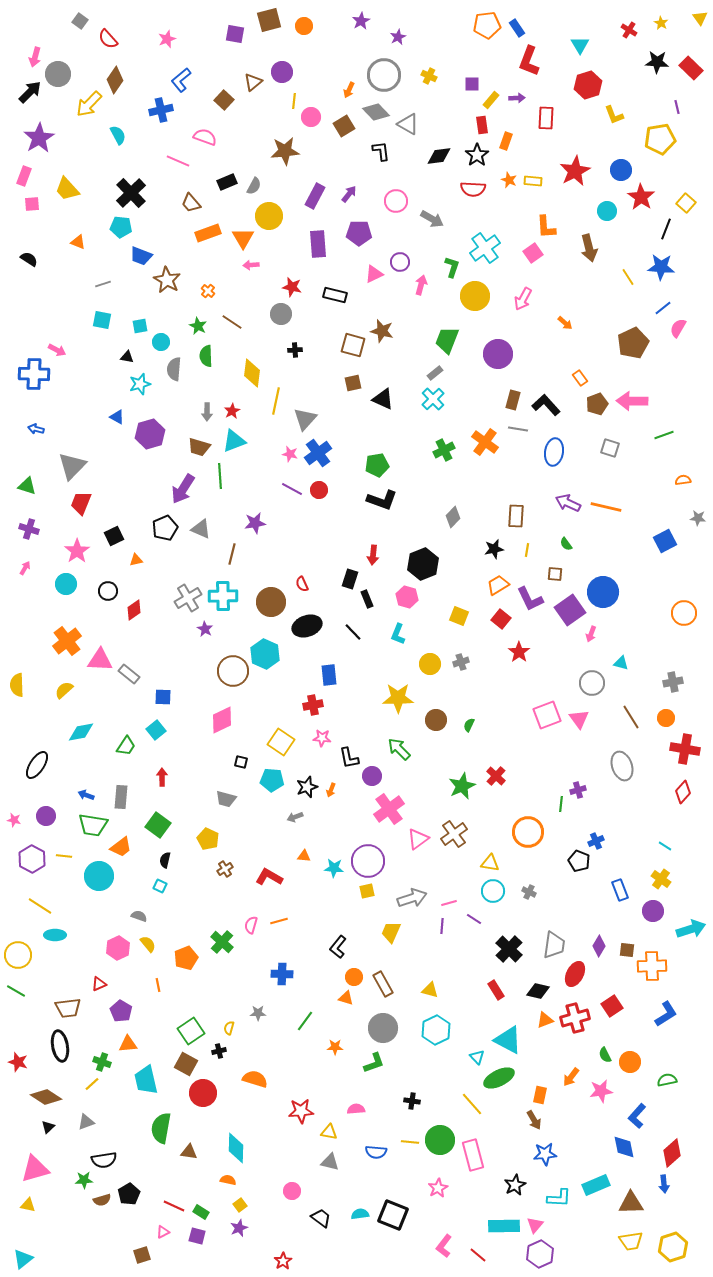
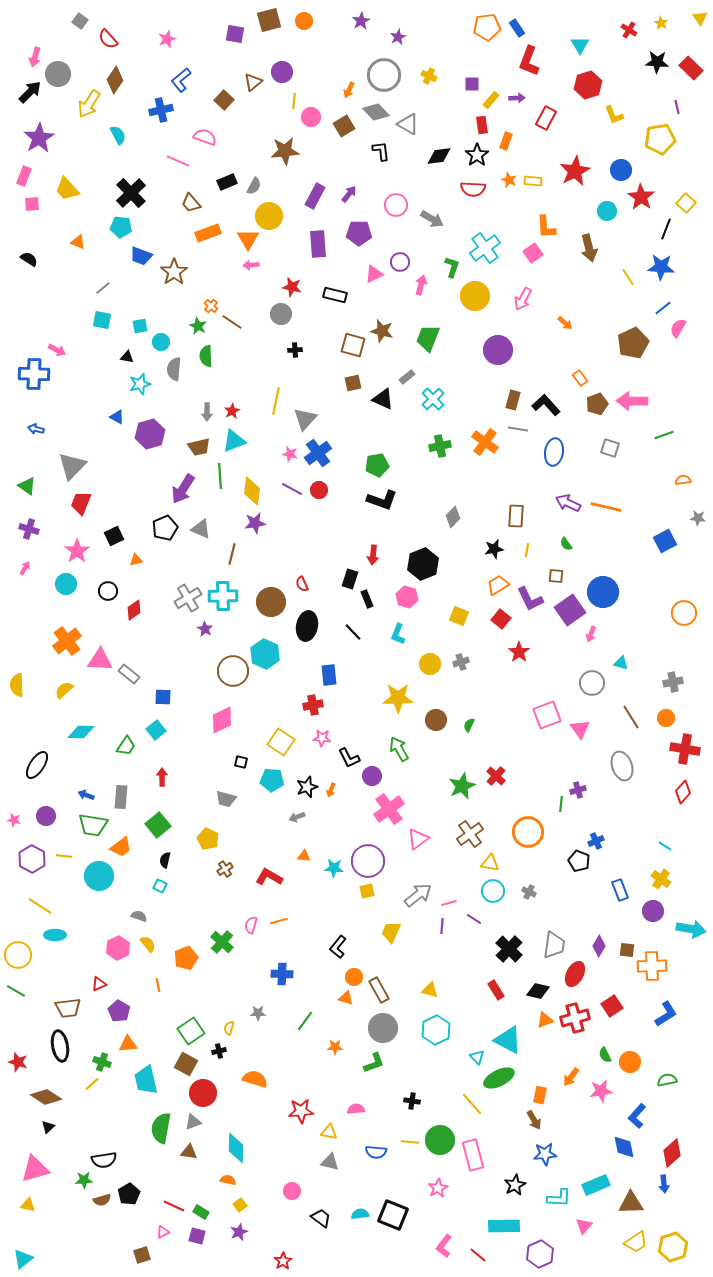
orange pentagon at (487, 25): moved 2 px down
orange circle at (304, 26): moved 5 px up
yellow arrow at (89, 104): rotated 12 degrees counterclockwise
red rectangle at (546, 118): rotated 25 degrees clockwise
pink circle at (396, 201): moved 4 px down
orange triangle at (243, 238): moved 5 px right, 1 px down
brown star at (167, 280): moved 7 px right, 8 px up; rotated 8 degrees clockwise
gray line at (103, 284): moved 4 px down; rotated 21 degrees counterclockwise
orange cross at (208, 291): moved 3 px right, 15 px down
green trapezoid at (447, 340): moved 19 px left, 2 px up
purple circle at (498, 354): moved 4 px up
yellow diamond at (252, 373): moved 118 px down
gray rectangle at (435, 373): moved 28 px left, 4 px down
brown trapezoid at (199, 447): rotated 30 degrees counterclockwise
green cross at (444, 450): moved 4 px left, 4 px up; rotated 15 degrees clockwise
green triangle at (27, 486): rotated 18 degrees clockwise
brown square at (555, 574): moved 1 px right, 2 px down
black ellipse at (307, 626): rotated 60 degrees counterclockwise
pink triangle at (579, 719): moved 1 px right, 10 px down
cyan diamond at (81, 732): rotated 12 degrees clockwise
green arrow at (399, 749): rotated 15 degrees clockwise
black L-shape at (349, 758): rotated 15 degrees counterclockwise
gray arrow at (295, 817): moved 2 px right
green square at (158, 825): rotated 15 degrees clockwise
brown cross at (454, 834): moved 16 px right
gray arrow at (412, 898): moved 6 px right, 3 px up; rotated 20 degrees counterclockwise
cyan arrow at (691, 929): rotated 28 degrees clockwise
brown rectangle at (383, 984): moved 4 px left, 6 px down
purple pentagon at (121, 1011): moved 2 px left
gray triangle at (86, 1122): moved 107 px right
pink triangle at (535, 1225): moved 49 px right, 1 px down
purple star at (239, 1228): moved 4 px down
yellow trapezoid at (631, 1241): moved 5 px right, 1 px down; rotated 25 degrees counterclockwise
